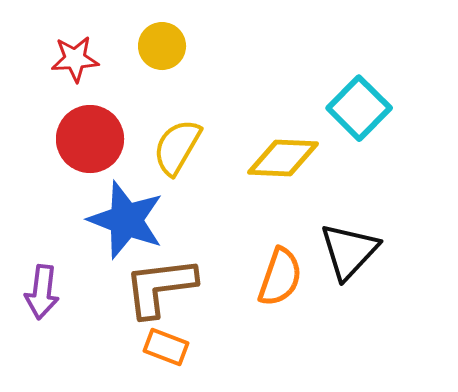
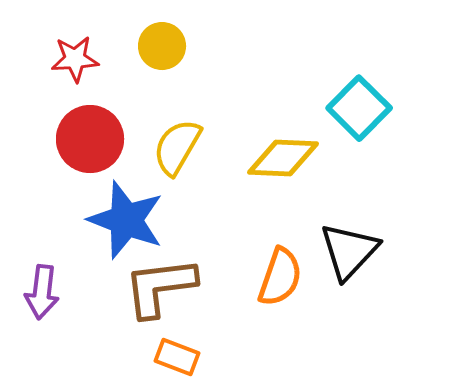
orange rectangle: moved 11 px right, 10 px down
